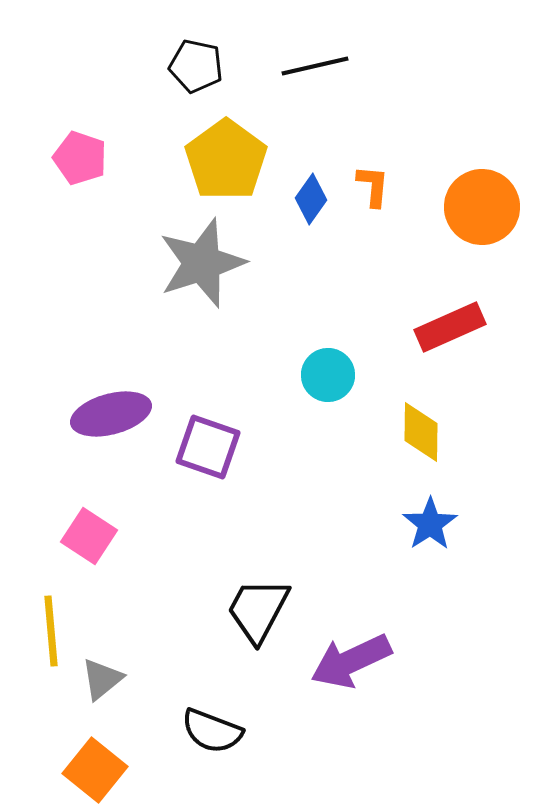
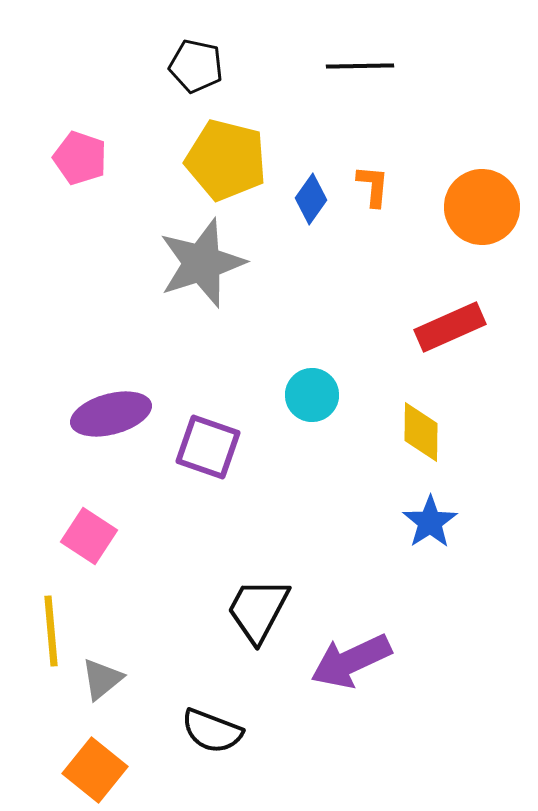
black line: moved 45 px right; rotated 12 degrees clockwise
yellow pentagon: rotated 22 degrees counterclockwise
cyan circle: moved 16 px left, 20 px down
blue star: moved 2 px up
